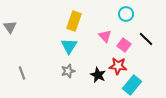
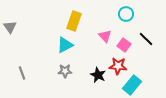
cyan triangle: moved 4 px left, 1 px up; rotated 30 degrees clockwise
gray star: moved 3 px left; rotated 16 degrees clockwise
